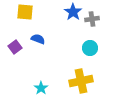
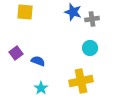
blue star: rotated 18 degrees counterclockwise
blue semicircle: moved 22 px down
purple square: moved 1 px right, 6 px down
